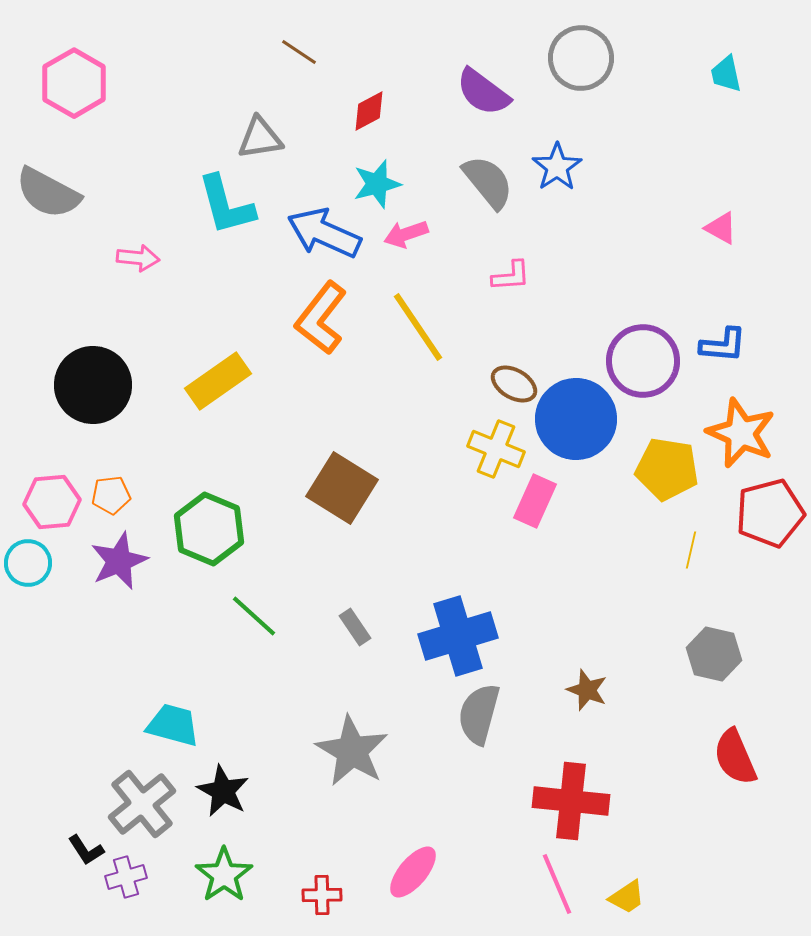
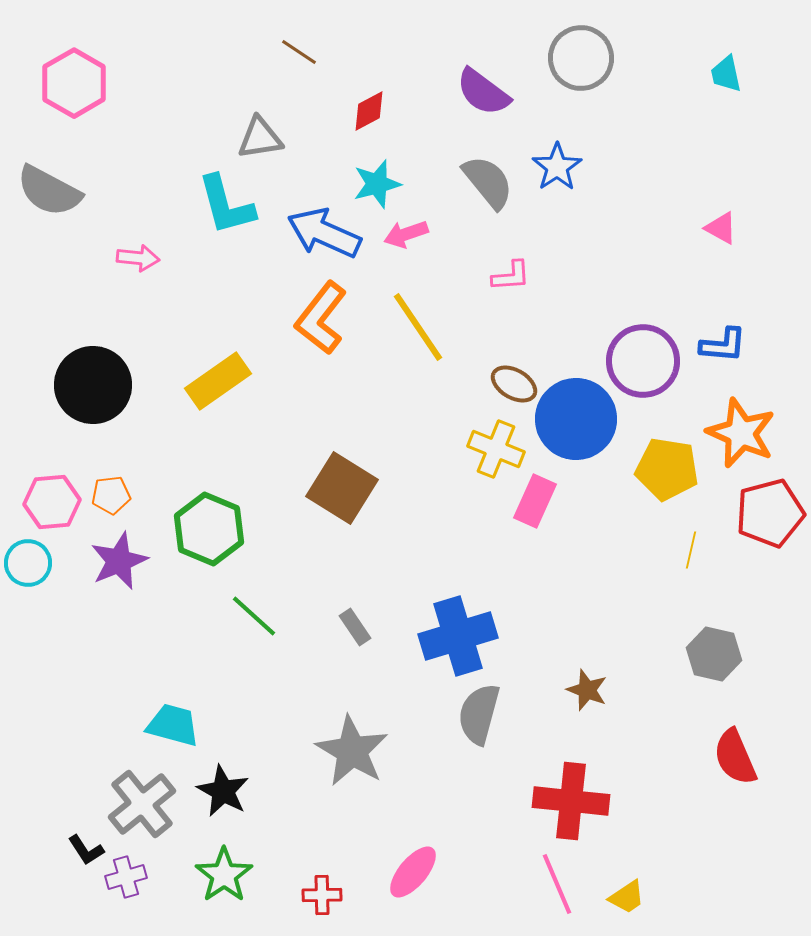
gray semicircle at (48, 193): moved 1 px right, 2 px up
